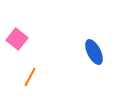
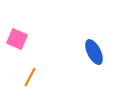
pink square: rotated 15 degrees counterclockwise
